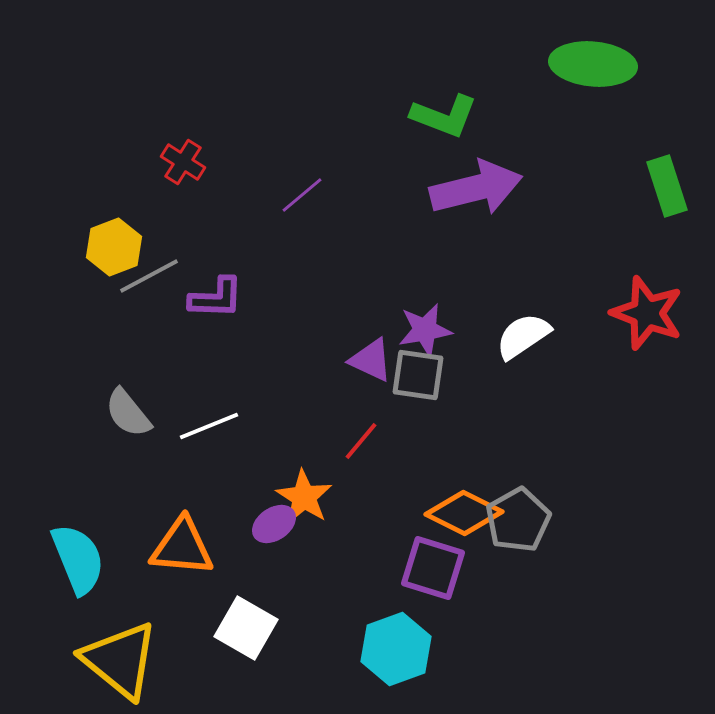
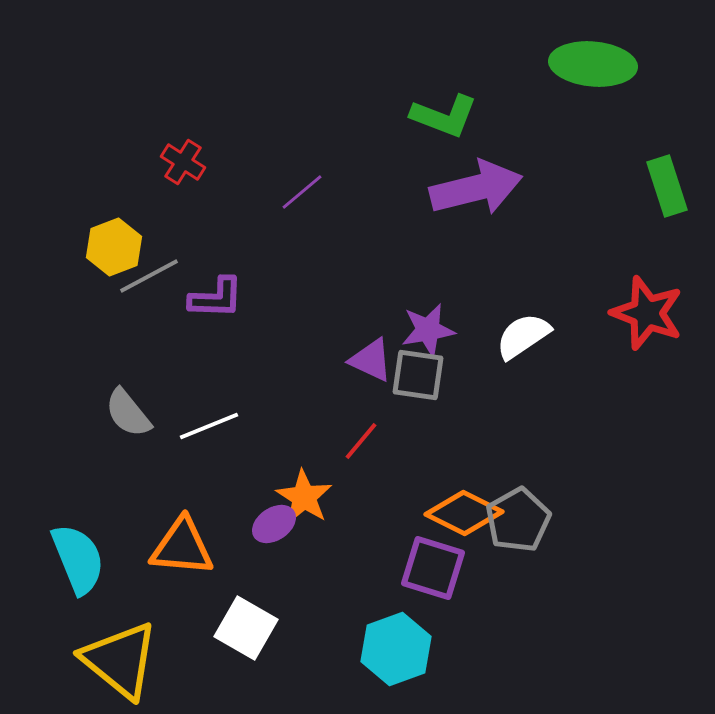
purple line: moved 3 px up
purple star: moved 3 px right
